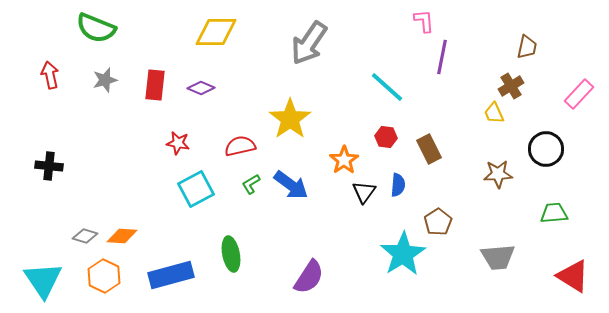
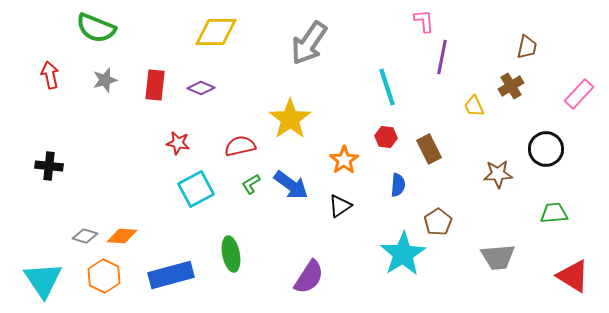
cyan line: rotated 30 degrees clockwise
yellow trapezoid: moved 20 px left, 7 px up
black triangle: moved 24 px left, 14 px down; rotated 20 degrees clockwise
